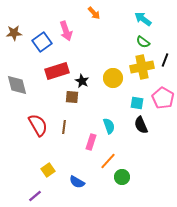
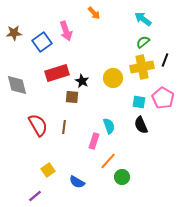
green semicircle: rotated 104 degrees clockwise
red rectangle: moved 2 px down
cyan square: moved 2 px right, 1 px up
pink rectangle: moved 3 px right, 1 px up
